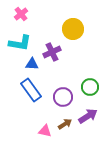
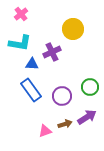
purple circle: moved 1 px left, 1 px up
purple arrow: moved 1 px left, 1 px down
brown arrow: rotated 16 degrees clockwise
pink triangle: rotated 32 degrees counterclockwise
